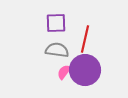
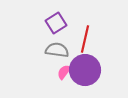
purple square: rotated 30 degrees counterclockwise
